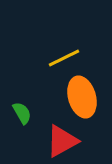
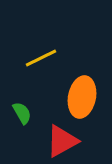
yellow line: moved 23 px left
orange ellipse: rotated 27 degrees clockwise
